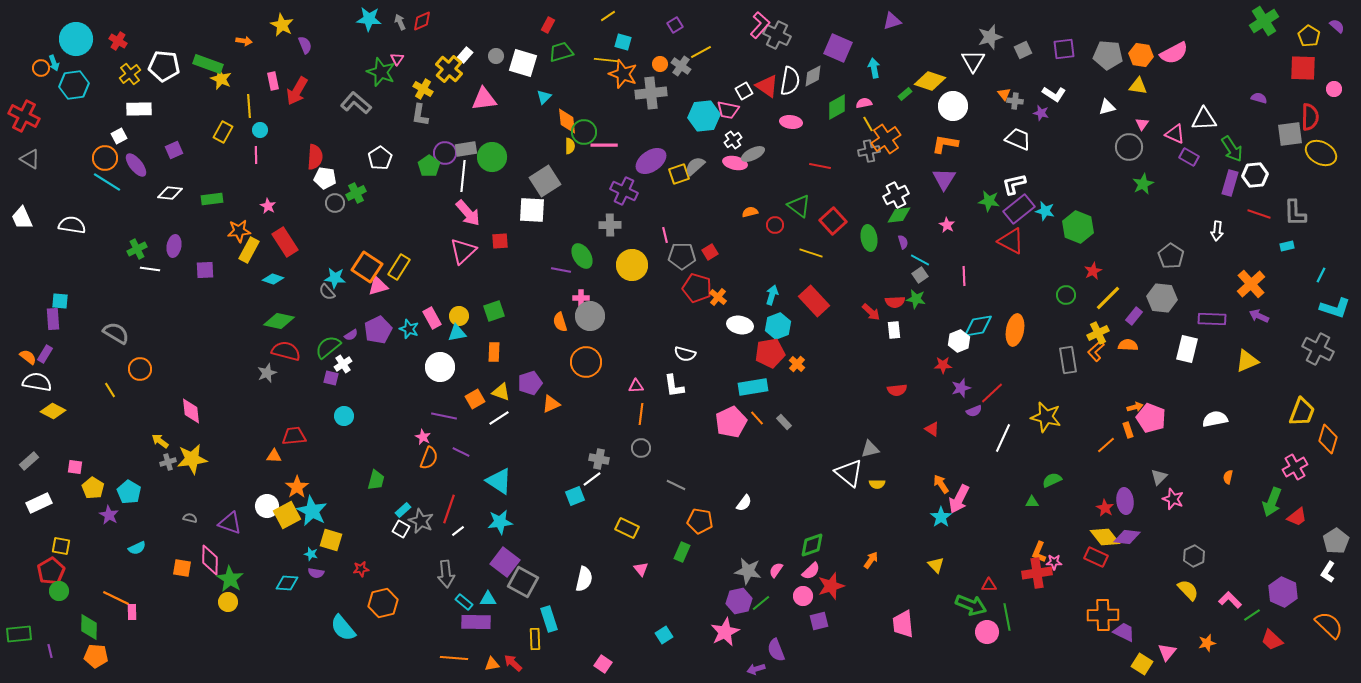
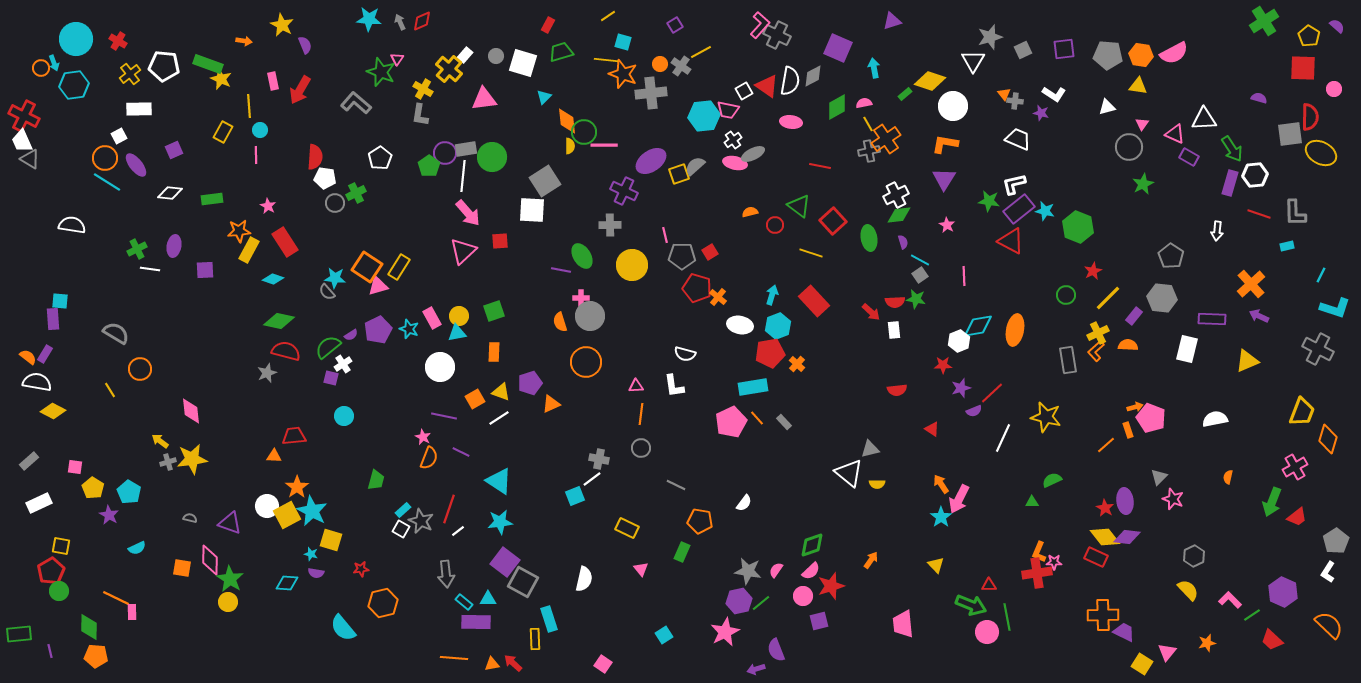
red arrow at (297, 91): moved 3 px right, 1 px up
white trapezoid at (22, 218): moved 77 px up
